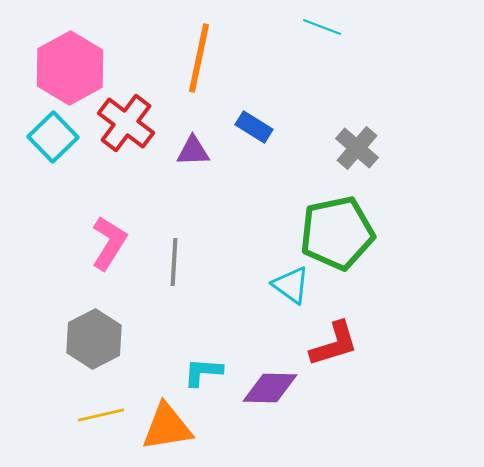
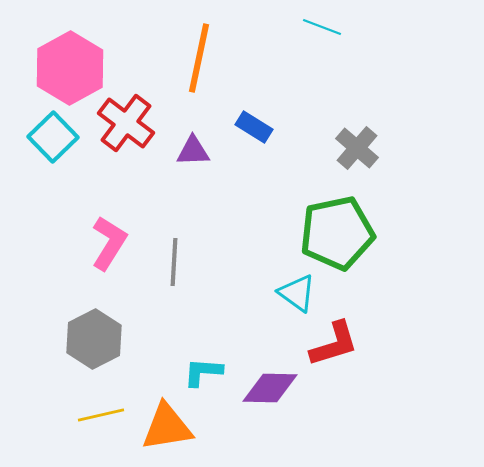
cyan triangle: moved 6 px right, 8 px down
